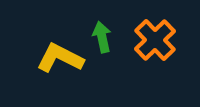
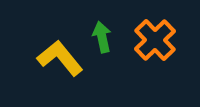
yellow L-shape: rotated 24 degrees clockwise
